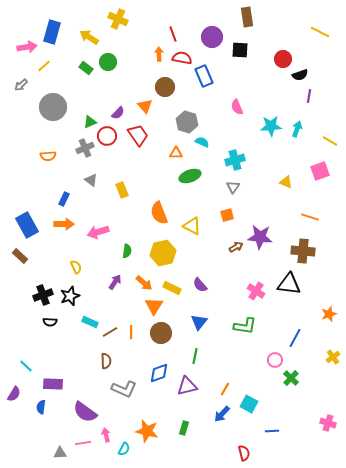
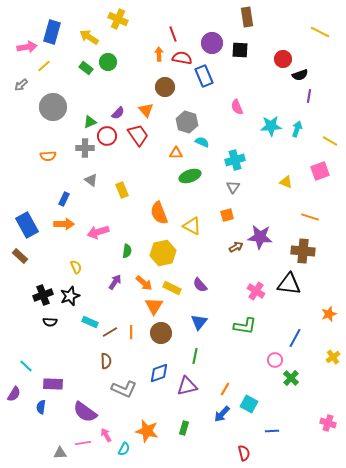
purple circle at (212, 37): moved 6 px down
orange triangle at (145, 106): moved 1 px right, 4 px down
gray cross at (85, 148): rotated 24 degrees clockwise
pink arrow at (106, 435): rotated 16 degrees counterclockwise
